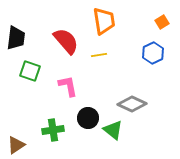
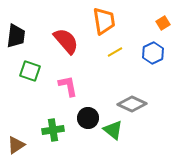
orange square: moved 1 px right, 1 px down
black trapezoid: moved 2 px up
yellow line: moved 16 px right, 3 px up; rotated 21 degrees counterclockwise
